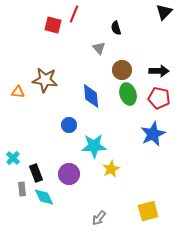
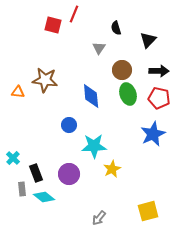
black triangle: moved 16 px left, 28 px down
gray triangle: rotated 16 degrees clockwise
yellow star: moved 1 px right
cyan diamond: rotated 25 degrees counterclockwise
